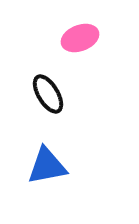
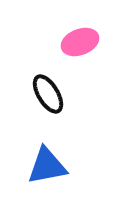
pink ellipse: moved 4 px down
